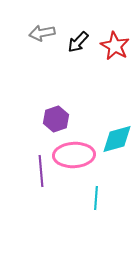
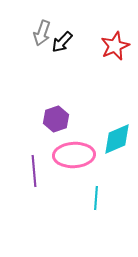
gray arrow: rotated 60 degrees counterclockwise
black arrow: moved 16 px left
red star: rotated 20 degrees clockwise
cyan diamond: rotated 8 degrees counterclockwise
purple line: moved 7 px left
